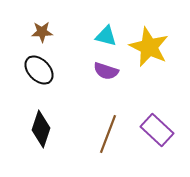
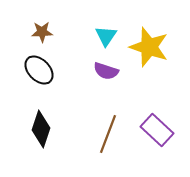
cyan triangle: rotated 50 degrees clockwise
yellow star: rotated 6 degrees counterclockwise
